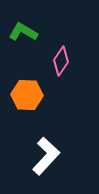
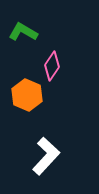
pink diamond: moved 9 px left, 5 px down
orange hexagon: rotated 20 degrees clockwise
